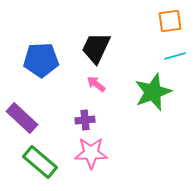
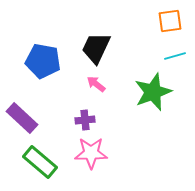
blue pentagon: moved 2 px right, 1 px down; rotated 12 degrees clockwise
